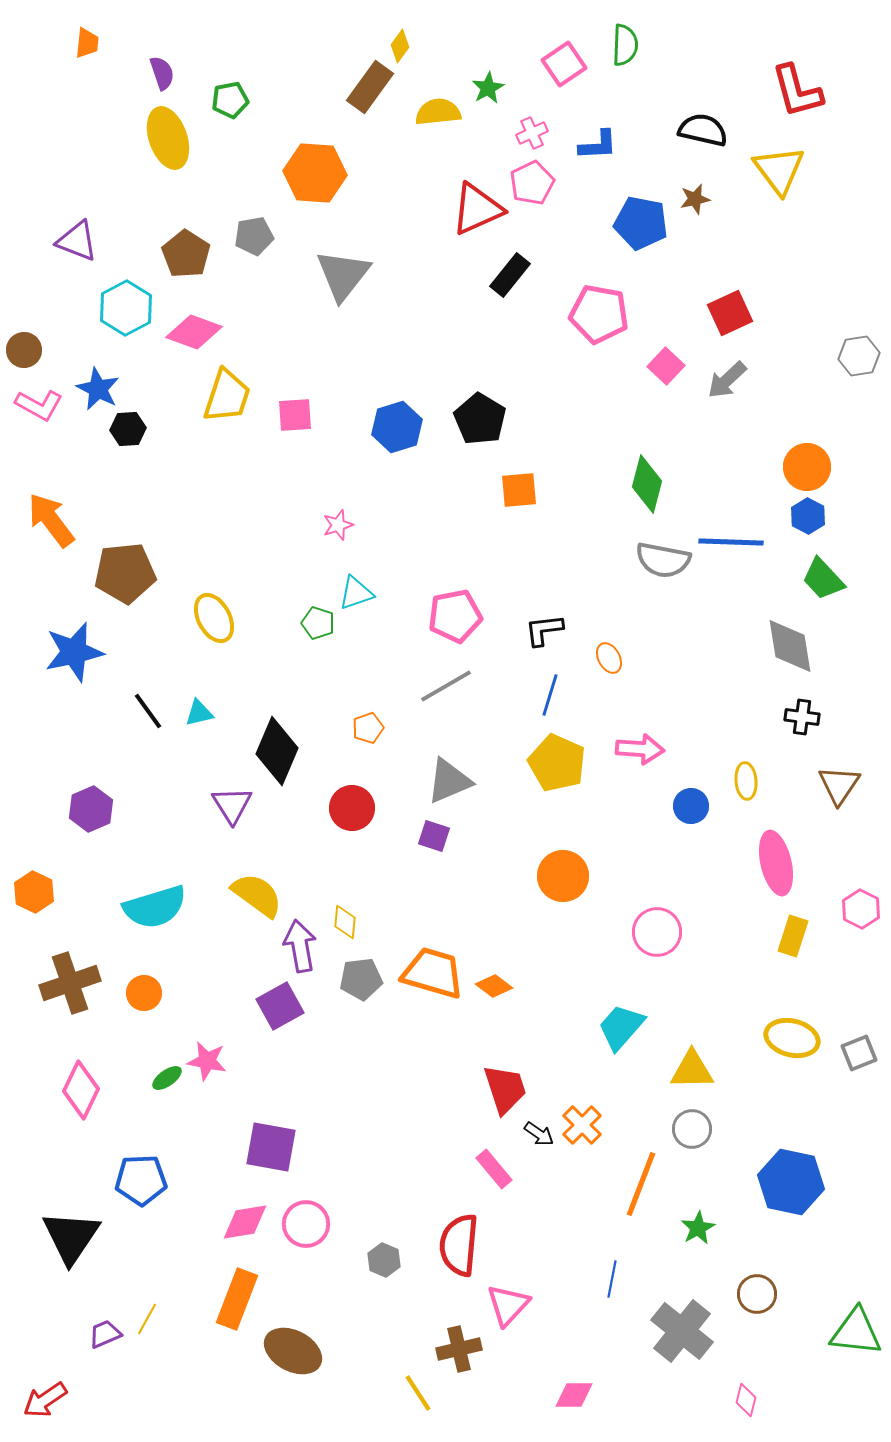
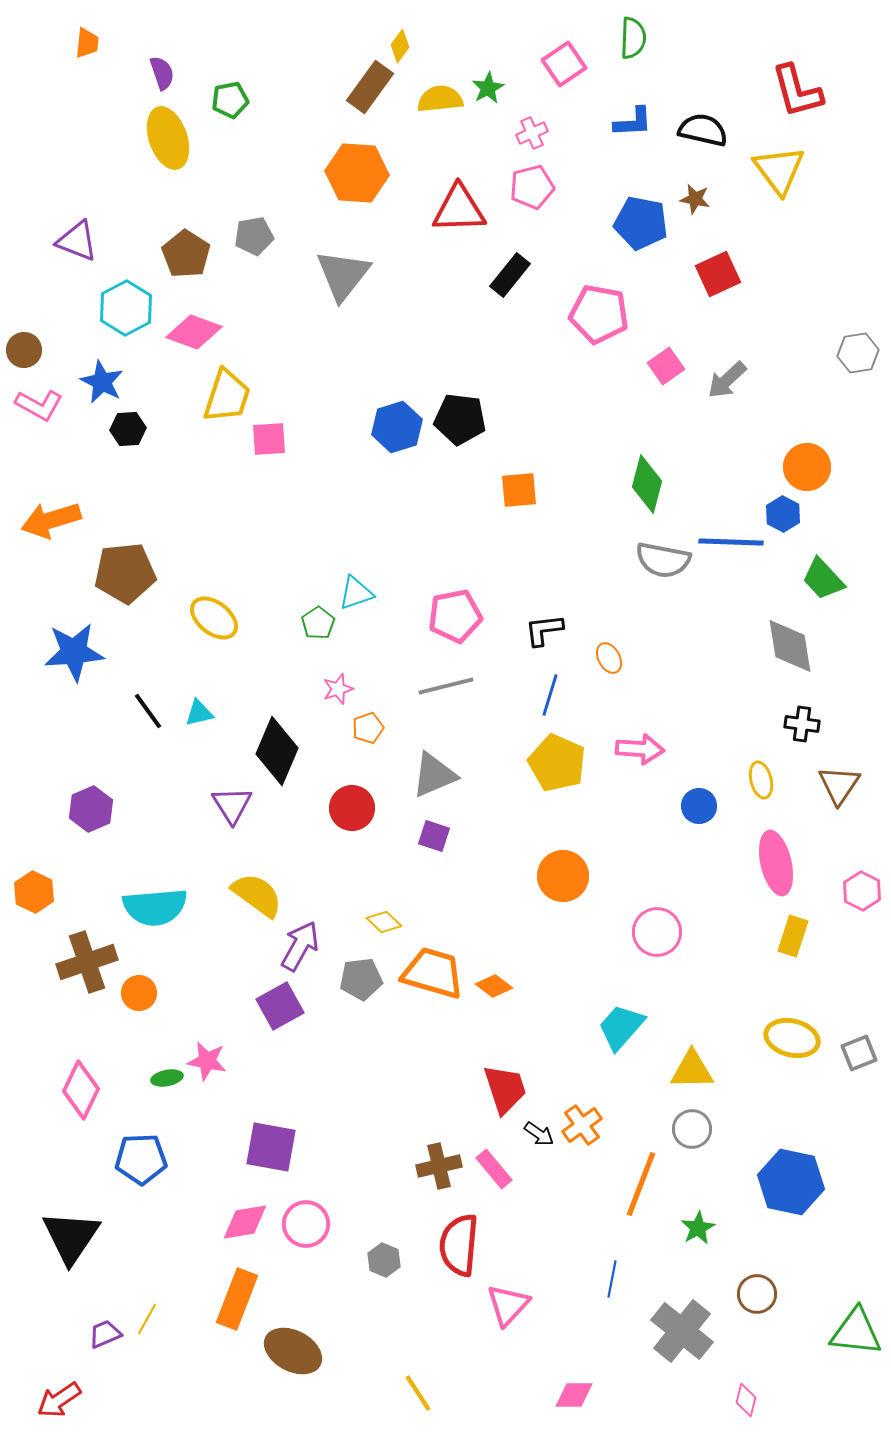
green semicircle at (625, 45): moved 8 px right, 7 px up
yellow semicircle at (438, 112): moved 2 px right, 13 px up
blue L-shape at (598, 145): moved 35 px right, 23 px up
orange hexagon at (315, 173): moved 42 px right
pink pentagon at (532, 183): moved 4 px down; rotated 12 degrees clockwise
brown star at (695, 199): rotated 24 degrees clockwise
red triangle at (477, 209): moved 18 px left; rotated 22 degrees clockwise
red square at (730, 313): moved 12 px left, 39 px up
gray hexagon at (859, 356): moved 1 px left, 3 px up
pink square at (666, 366): rotated 12 degrees clockwise
blue star at (98, 389): moved 4 px right, 7 px up
pink square at (295, 415): moved 26 px left, 24 px down
black pentagon at (480, 419): moved 20 px left; rotated 24 degrees counterclockwise
blue hexagon at (808, 516): moved 25 px left, 2 px up
orange arrow at (51, 520): rotated 70 degrees counterclockwise
pink star at (338, 525): moved 164 px down
yellow ellipse at (214, 618): rotated 24 degrees counterclockwise
green pentagon at (318, 623): rotated 20 degrees clockwise
blue star at (74, 652): rotated 8 degrees clockwise
gray line at (446, 686): rotated 16 degrees clockwise
black cross at (802, 717): moved 7 px down
gray triangle at (449, 781): moved 15 px left, 6 px up
yellow ellipse at (746, 781): moved 15 px right, 1 px up; rotated 9 degrees counterclockwise
blue circle at (691, 806): moved 8 px right
cyan semicircle at (155, 907): rotated 12 degrees clockwise
pink hexagon at (861, 909): moved 1 px right, 18 px up
yellow diamond at (345, 922): moved 39 px right; rotated 52 degrees counterclockwise
purple arrow at (300, 946): rotated 39 degrees clockwise
brown cross at (70, 983): moved 17 px right, 21 px up
orange circle at (144, 993): moved 5 px left
green ellipse at (167, 1078): rotated 24 degrees clockwise
orange cross at (582, 1125): rotated 9 degrees clockwise
blue pentagon at (141, 1180): moved 21 px up
brown cross at (459, 1349): moved 20 px left, 183 px up
red arrow at (45, 1400): moved 14 px right
